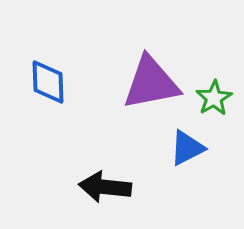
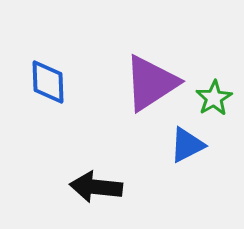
purple triangle: rotated 22 degrees counterclockwise
blue triangle: moved 3 px up
black arrow: moved 9 px left
